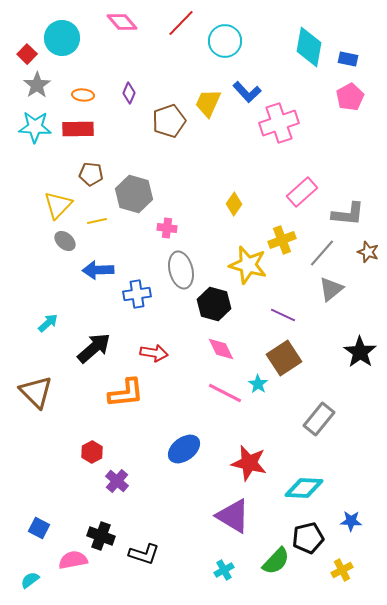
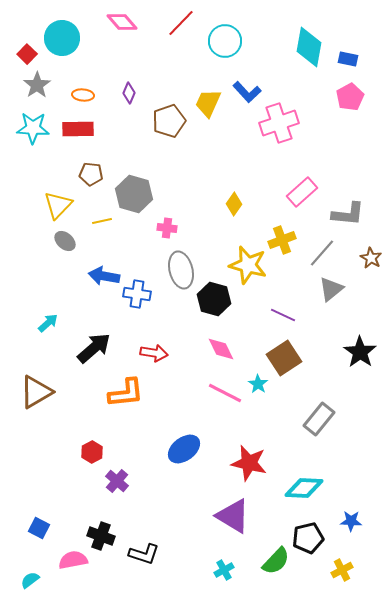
cyan star at (35, 127): moved 2 px left, 1 px down
yellow line at (97, 221): moved 5 px right
brown star at (368, 252): moved 3 px right, 6 px down; rotated 10 degrees clockwise
blue arrow at (98, 270): moved 6 px right, 6 px down; rotated 12 degrees clockwise
blue cross at (137, 294): rotated 16 degrees clockwise
black hexagon at (214, 304): moved 5 px up
brown triangle at (36, 392): rotated 45 degrees clockwise
